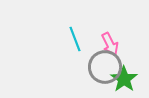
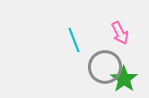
cyan line: moved 1 px left, 1 px down
pink arrow: moved 10 px right, 11 px up
